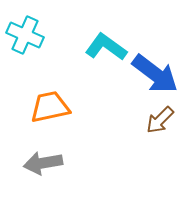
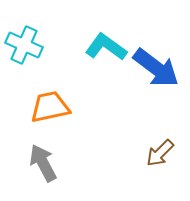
cyan cross: moved 1 px left, 10 px down
blue arrow: moved 1 px right, 6 px up
brown arrow: moved 33 px down
gray arrow: rotated 72 degrees clockwise
